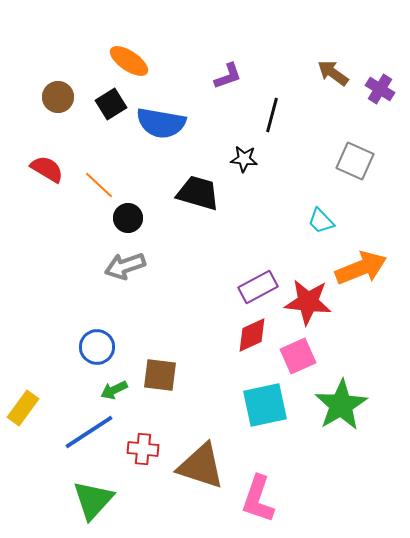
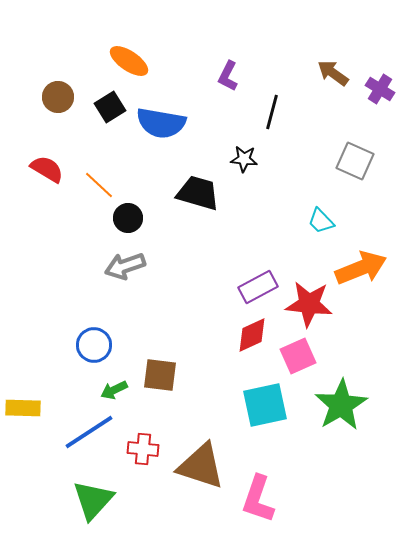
purple L-shape: rotated 136 degrees clockwise
black square: moved 1 px left, 3 px down
black line: moved 3 px up
red star: moved 1 px right, 2 px down
blue circle: moved 3 px left, 2 px up
yellow rectangle: rotated 56 degrees clockwise
